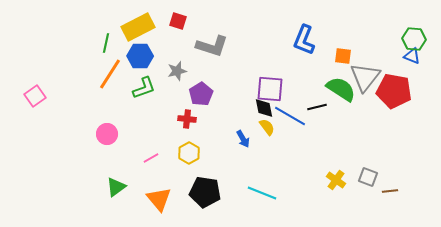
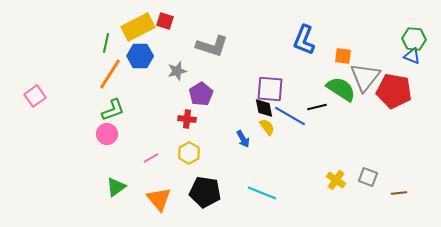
red square: moved 13 px left
green L-shape: moved 31 px left, 22 px down
brown line: moved 9 px right, 2 px down
